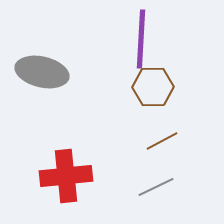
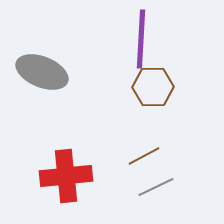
gray ellipse: rotated 9 degrees clockwise
brown line: moved 18 px left, 15 px down
